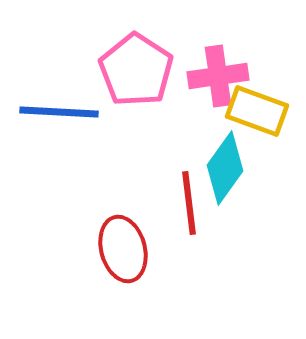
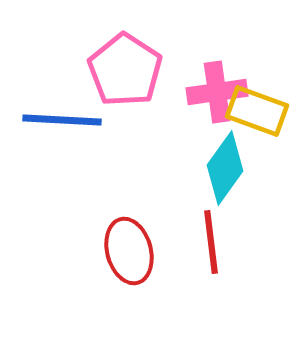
pink pentagon: moved 11 px left
pink cross: moved 1 px left, 16 px down
blue line: moved 3 px right, 8 px down
red line: moved 22 px right, 39 px down
red ellipse: moved 6 px right, 2 px down
